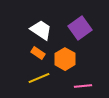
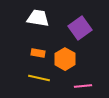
white trapezoid: moved 3 px left, 12 px up; rotated 25 degrees counterclockwise
orange rectangle: rotated 24 degrees counterclockwise
yellow line: rotated 35 degrees clockwise
